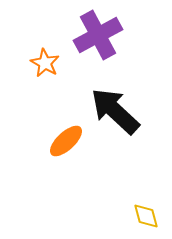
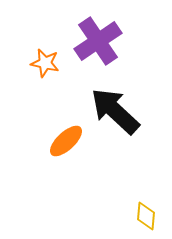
purple cross: moved 6 px down; rotated 6 degrees counterclockwise
orange star: rotated 16 degrees counterclockwise
yellow diamond: rotated 20 degrees clockwise
